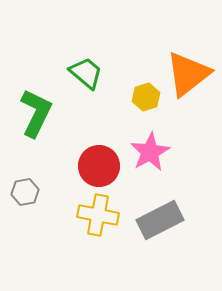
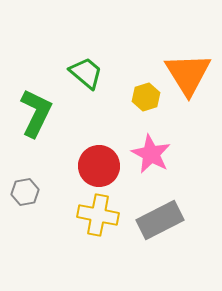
orange triangle: rotated 24 degrees counterclockwise
pink star: moved 1 px right, 2 px down; rotated 15 degrees counterclockwise
